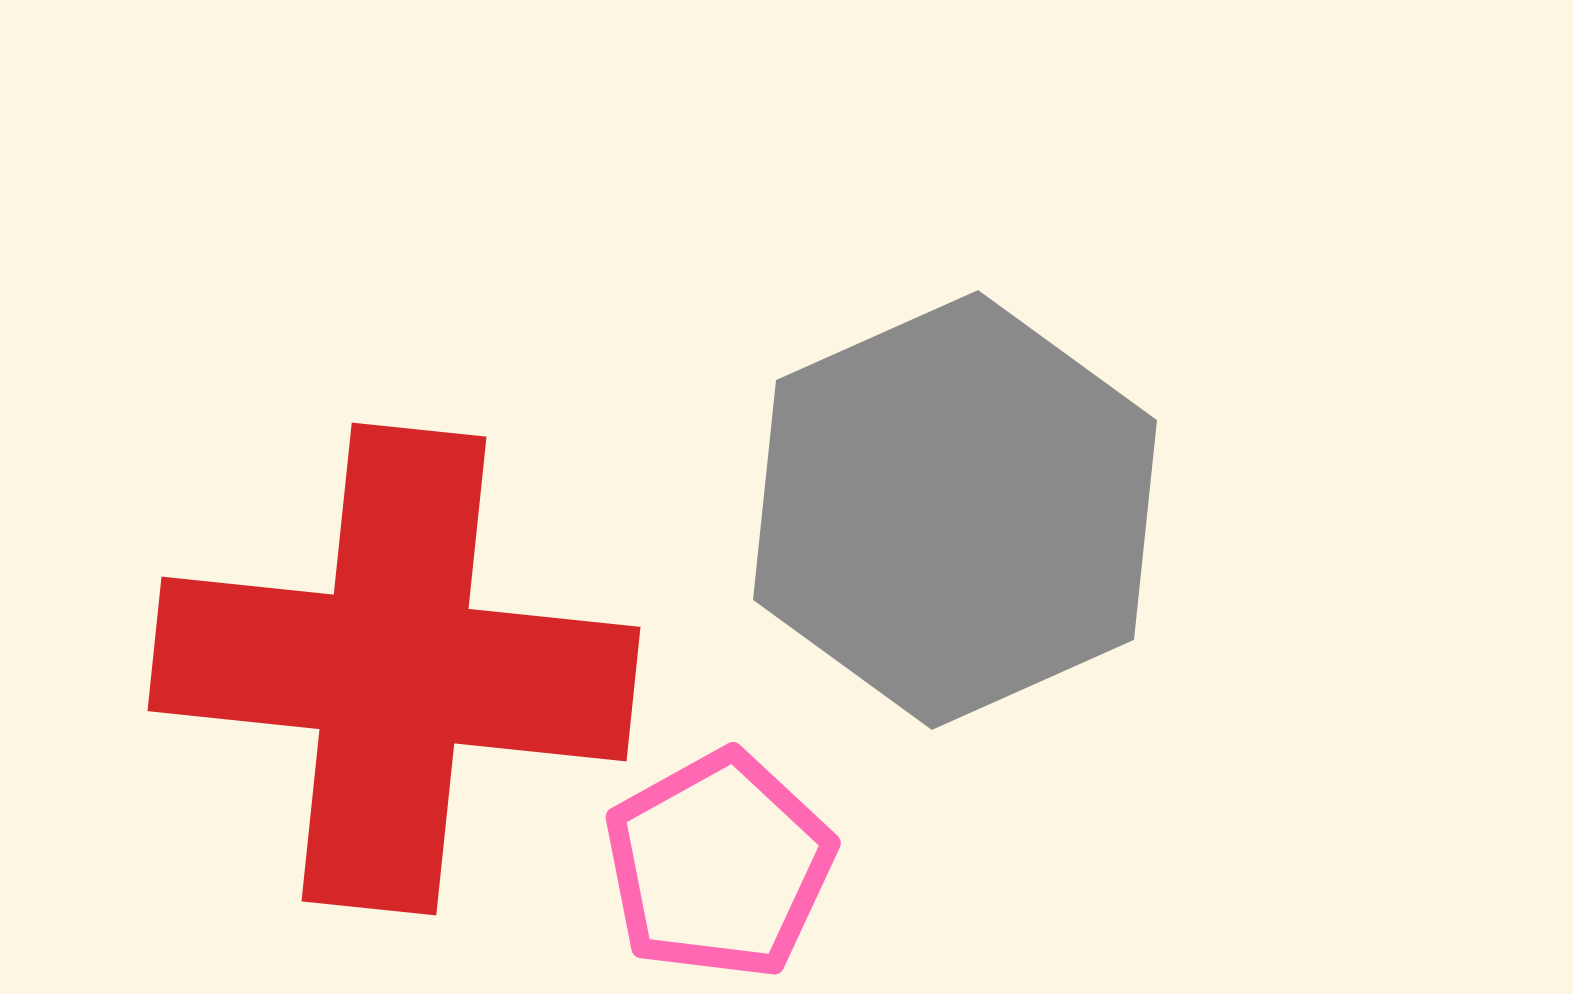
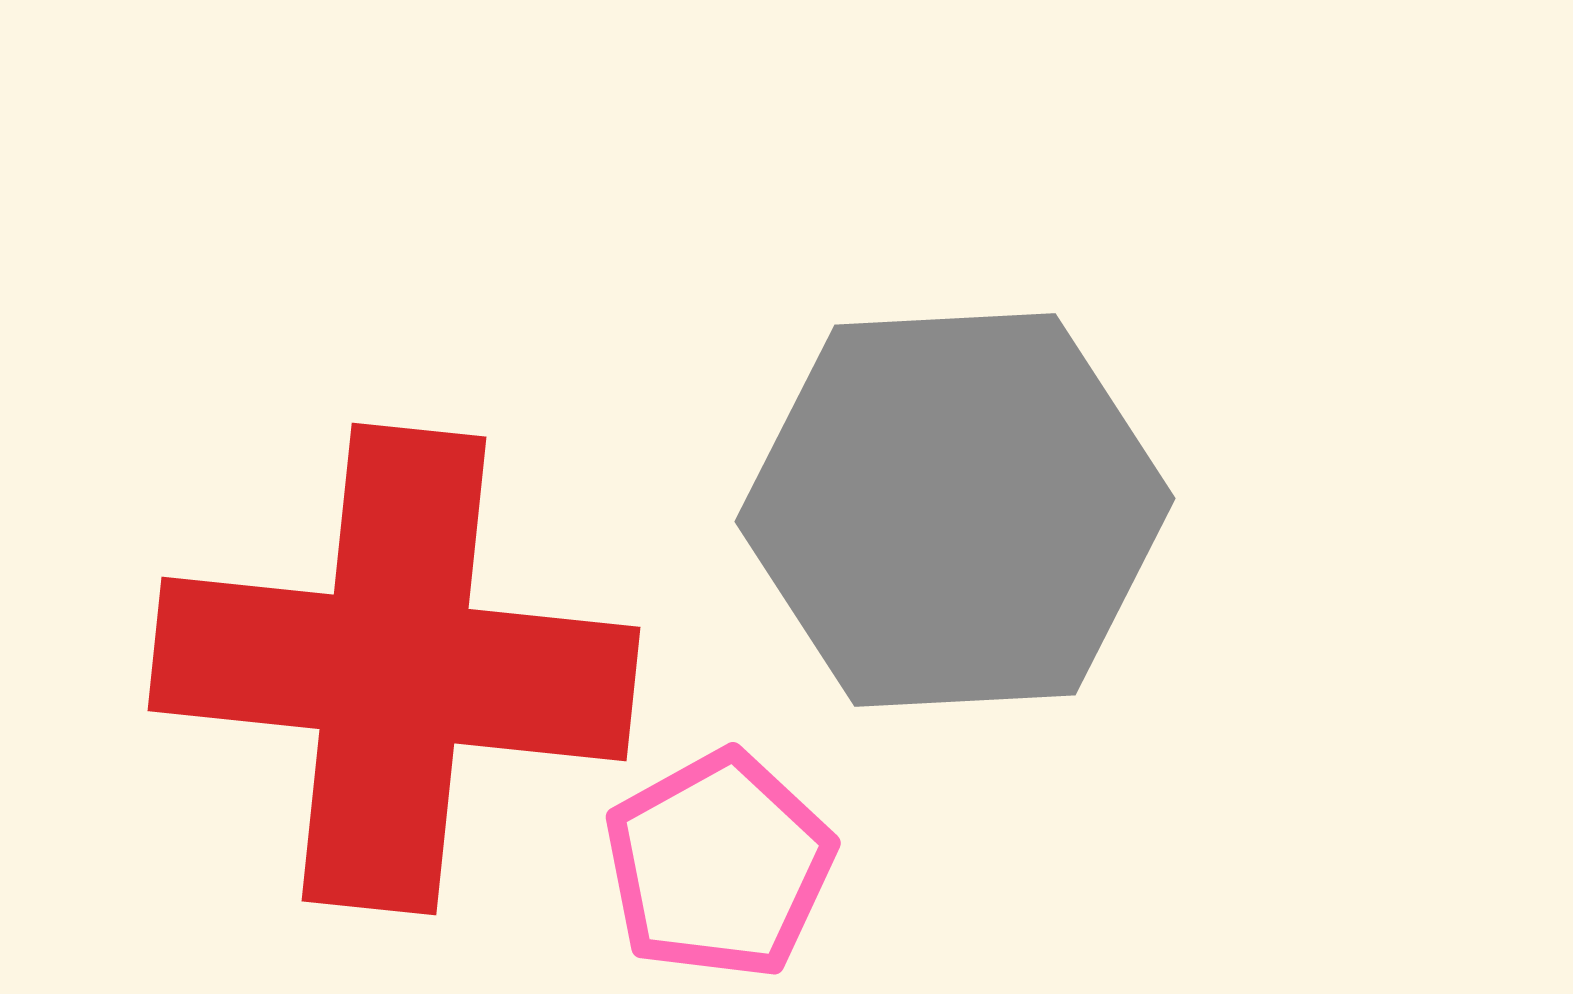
gray hexagon: rotated 21 degrees clockwise
